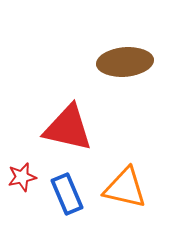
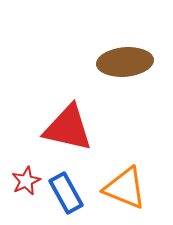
red star: moved 4 px right, 4 px down; rotated 12 degrees counterclockwise
orange triangle: rotated 9 degrees clockwise
blue rectangle: moved 1 px left, 1 px up; rotated 6 degrees counterclockwise
